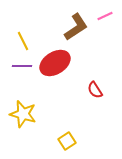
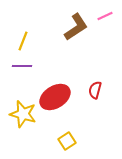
yellow line: rotated 48 degrees clockwise
red ellipse: moved 34 px down
red semicircle: rotated 48 degrees clockwise
